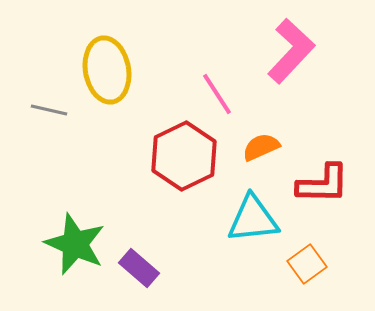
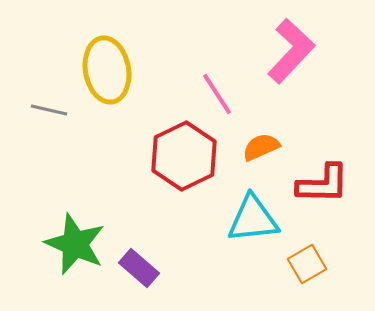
orange square: rotated 6 degrees clockwise
